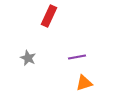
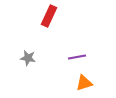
gray star: rotated 14 degrees counterclockwise
